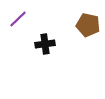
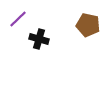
black cross: moved 6 px left, 5 px up; rotated 24 degrees clockwise
